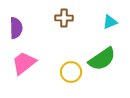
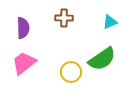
purple semicircle: moved 7 px right
